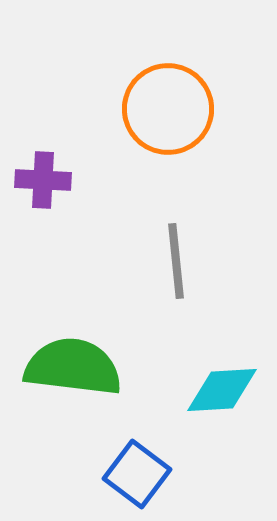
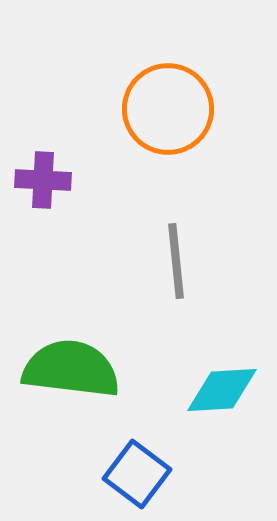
green semicircle: moved 2 px left, 2 px down
